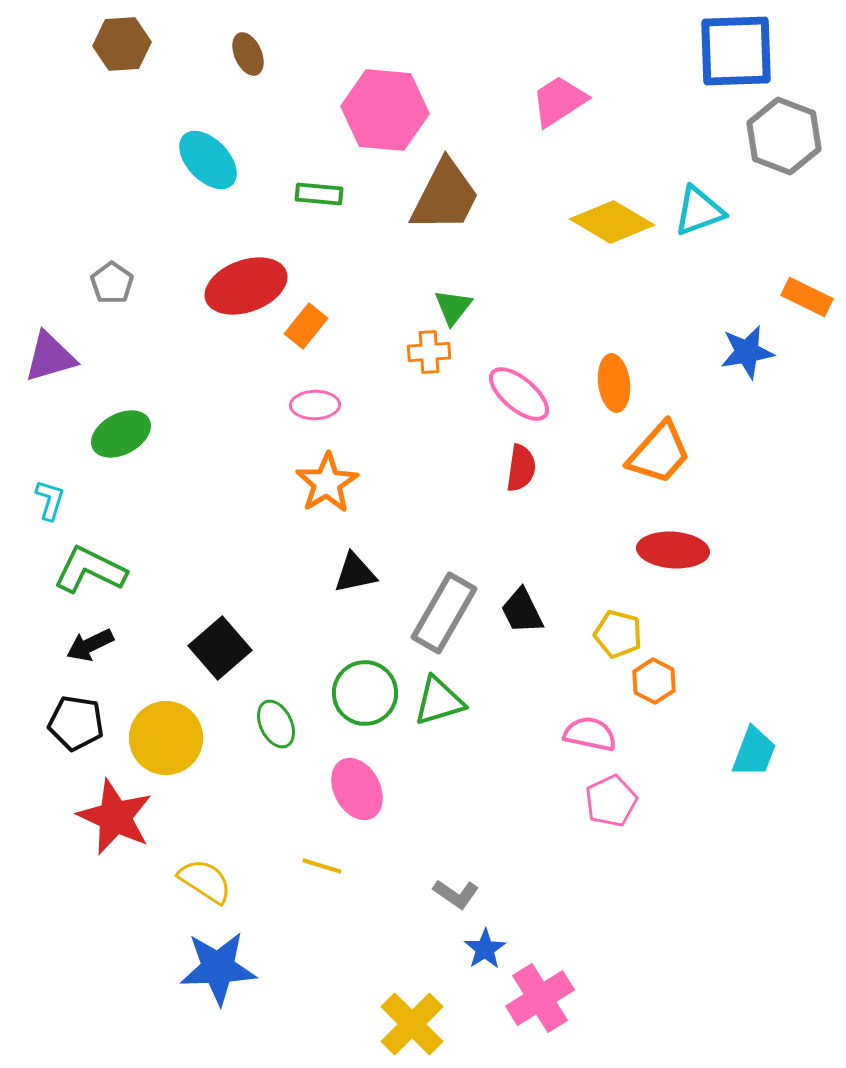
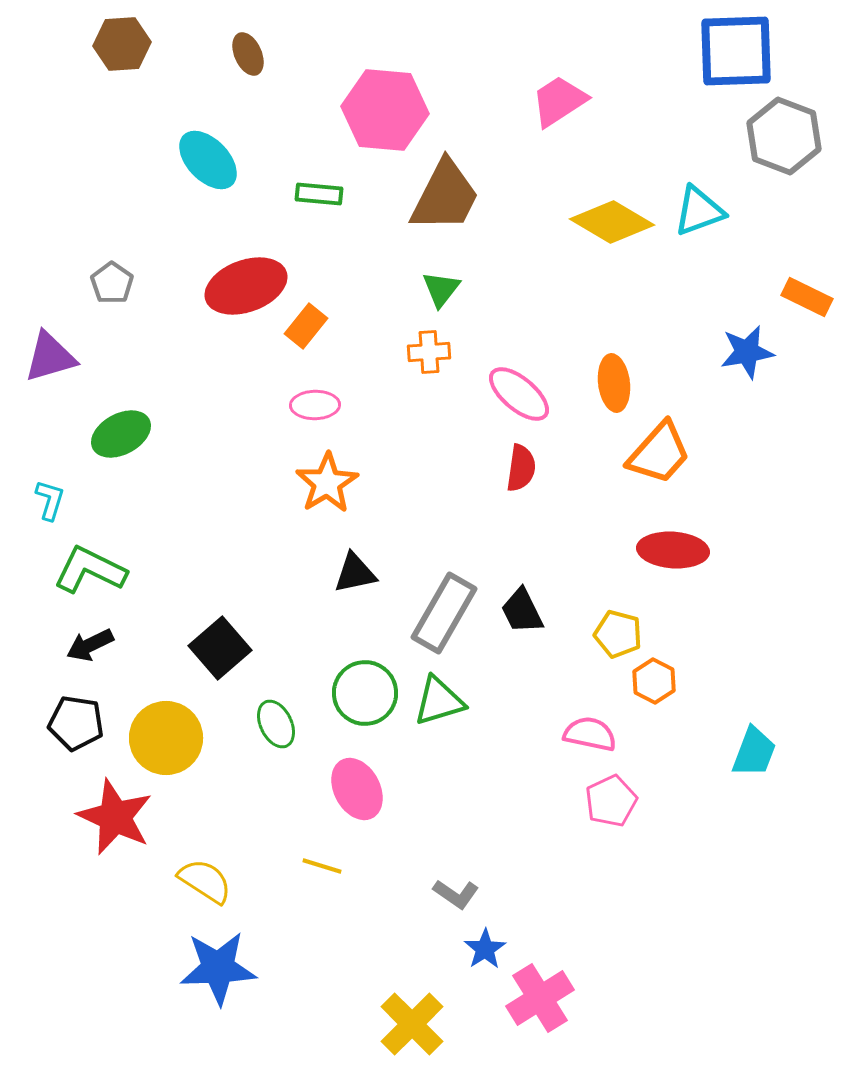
green triangle at (453, 307): moved 12 px left, 18 px up
